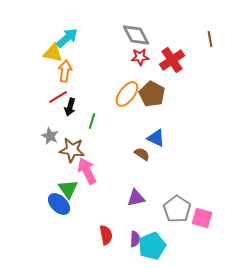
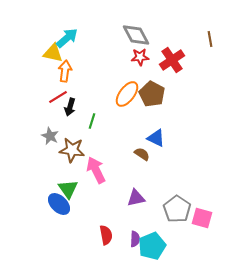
pink arrow: moved 9 px right, 1 px up
